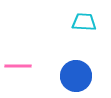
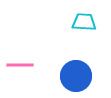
pink line: moved 2 px right, 1 px up
